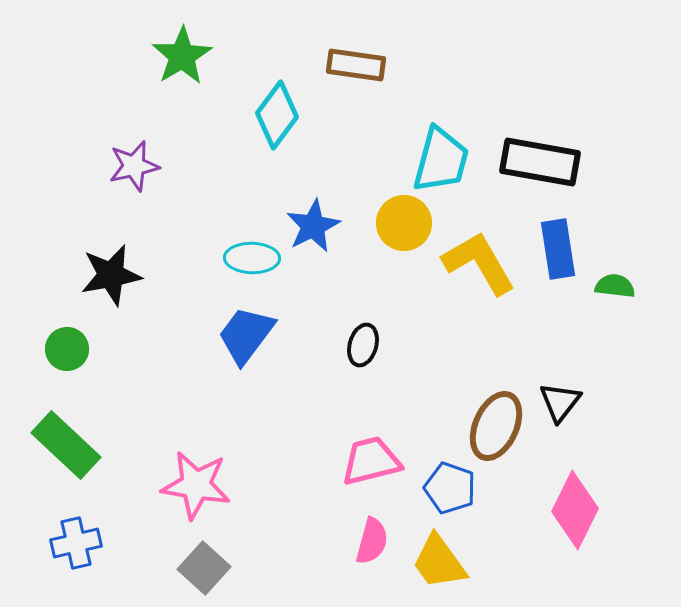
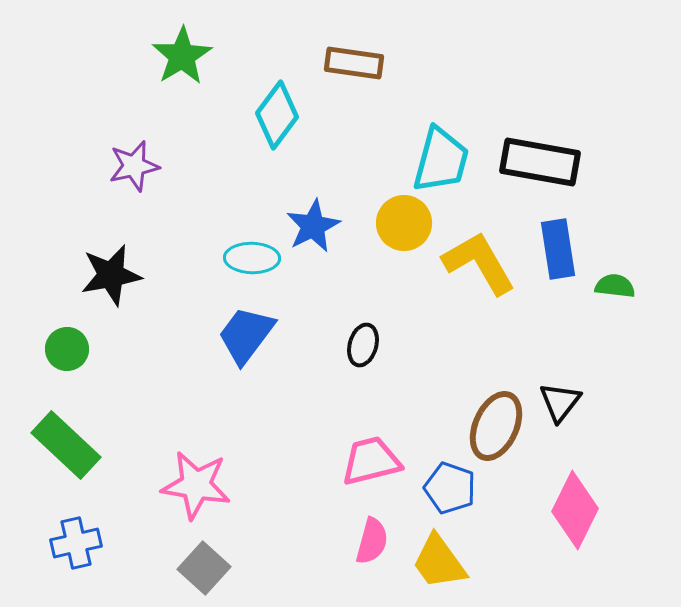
brown rectangle: moved 2 px left, 2 px up
